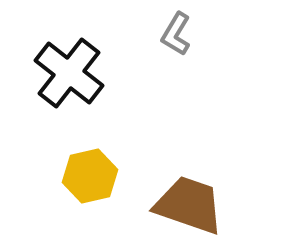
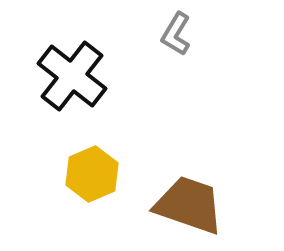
black cross: moved 3 px right, 3 px down
yellow hexagon: moved 2 px right, 2 px up; rotated 10 degrees counterclockwise
